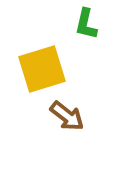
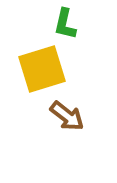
green L-shape: moved 21 px left
